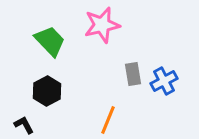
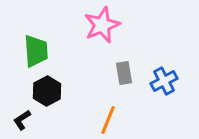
pink star: rotated 9 degrees counterclockwise
green trapezoid: moved 14 px left, 10 px down; rotated 40 degrees clockwise
gray rectangle: moved 9 px left, 1 px up
black L-shape: moved 2 px left, 5 px up; rotated 95 degrees counterclockwise
